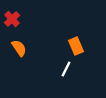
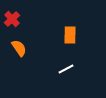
orange rectangle: moved 6 px left, 11 px up; rotated 24 degrees clockwise
white line: rotated 35 degrees clockwise
